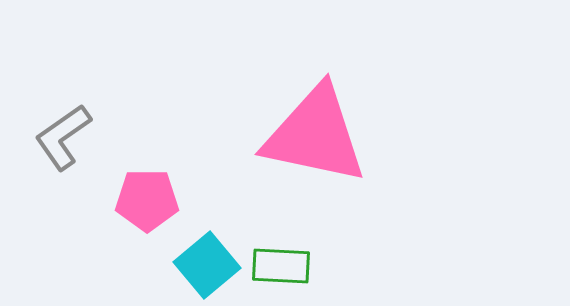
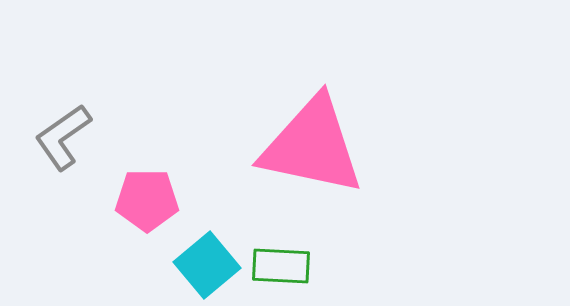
pink triangle: moved 3 px left, 11 px down
